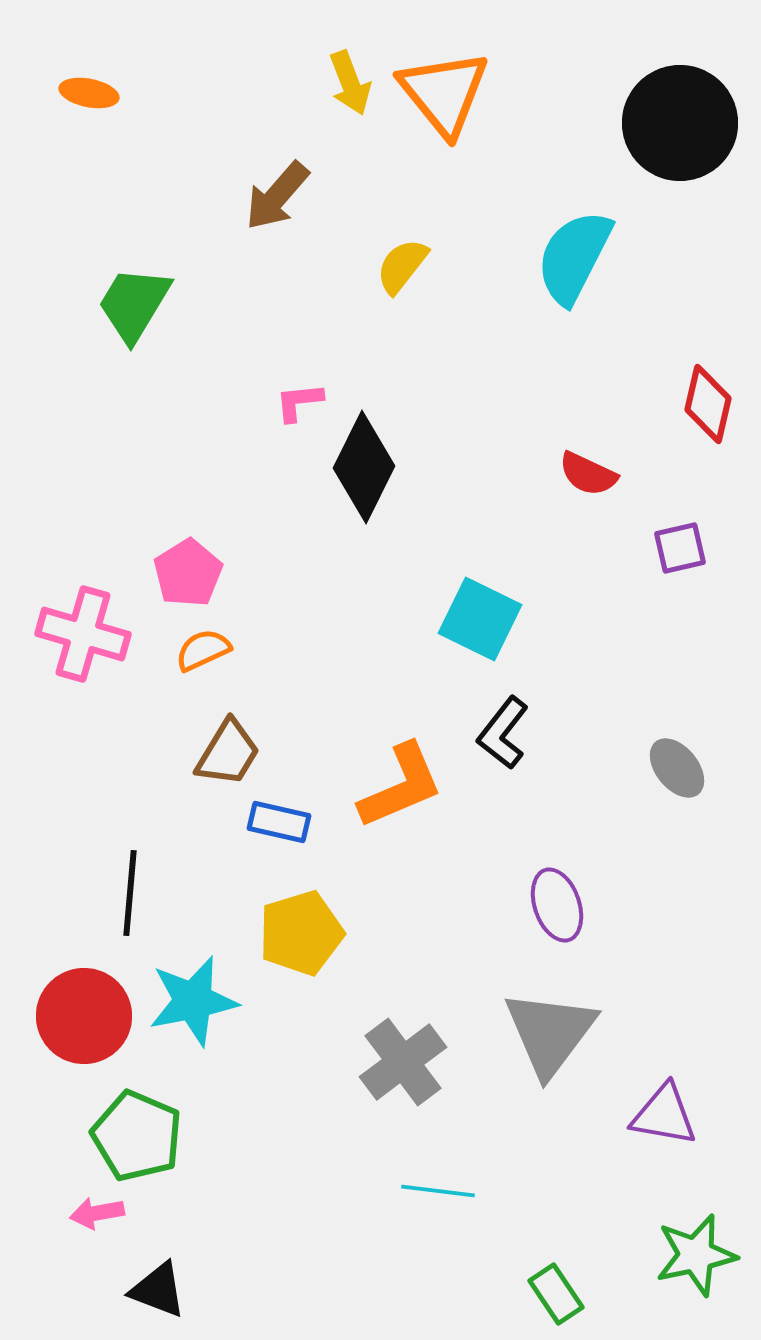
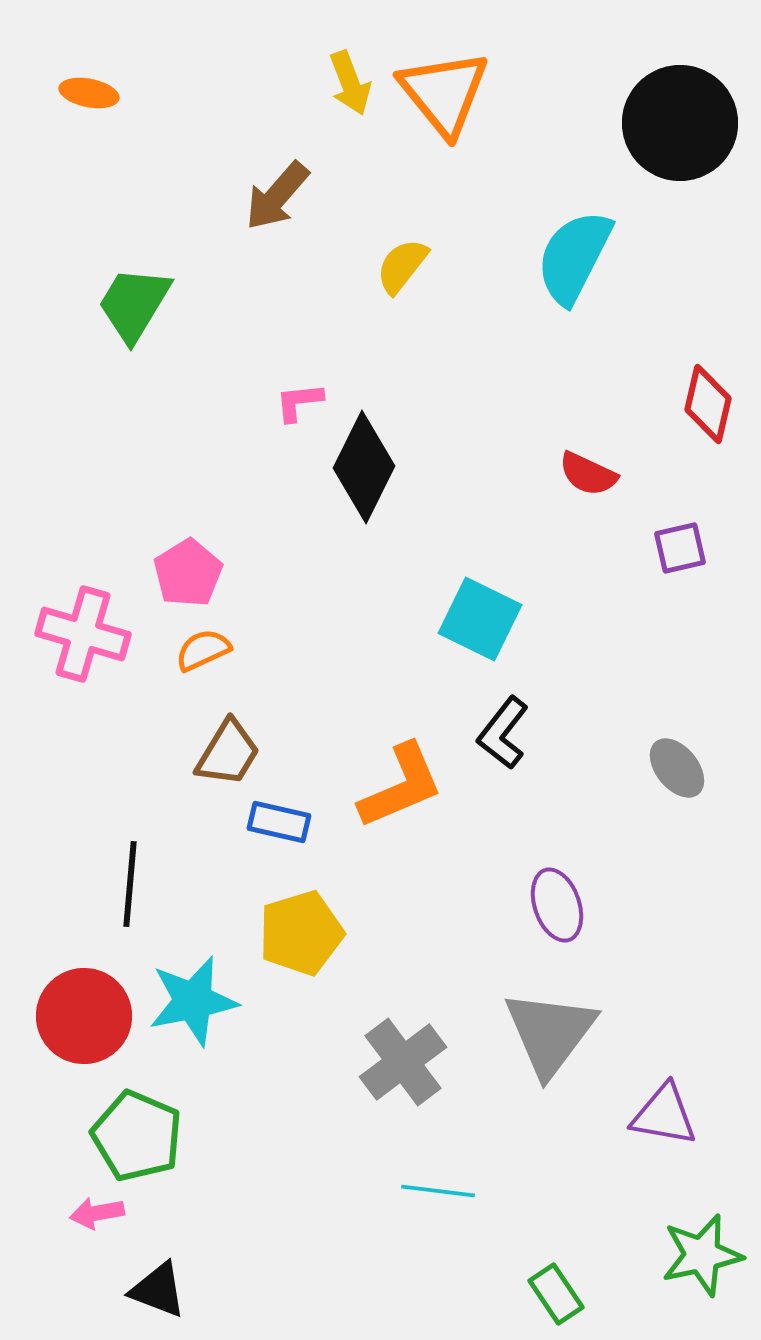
black line: moved 9 px up
green star: moved 6 px right
